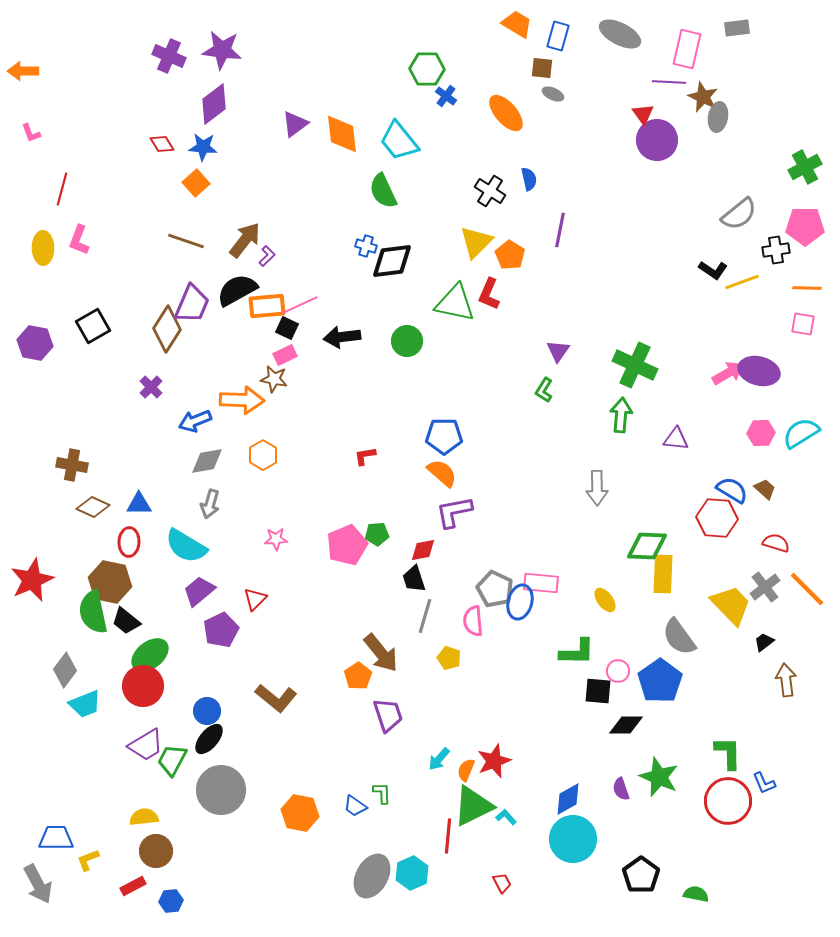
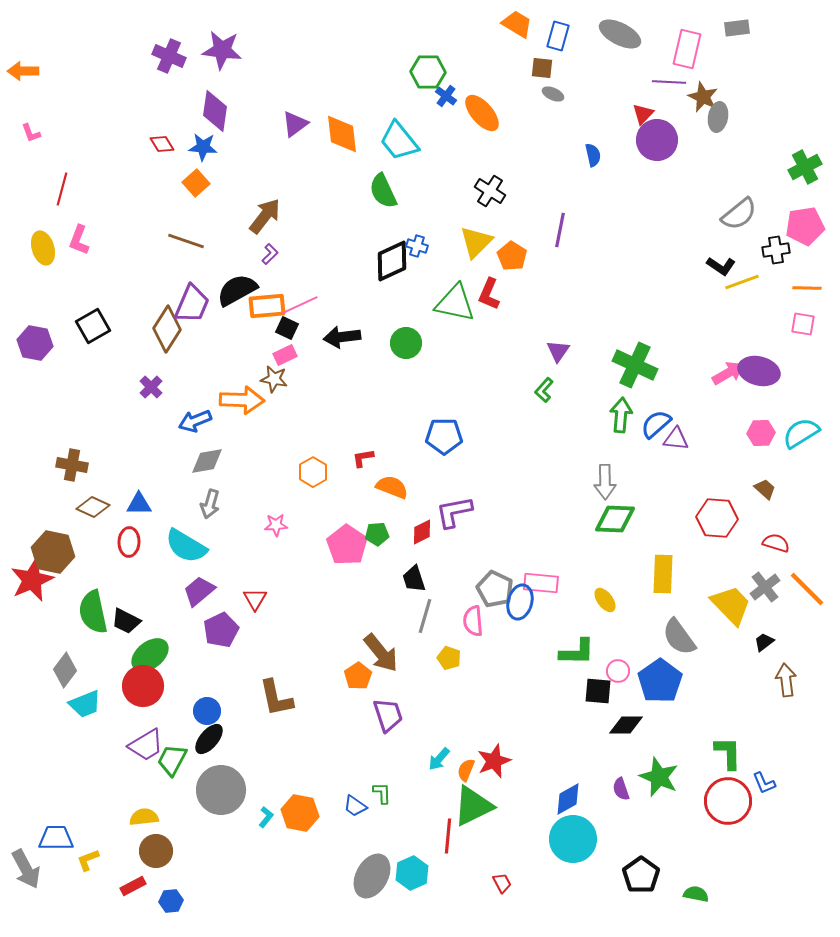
green hexagon at (427, 69): moved 1 px right, 3 px down
purple diamond at (214, 104): moved 1 px right, 7 px down; rotated 45 degrees counterclockwise
orange ellipse at (506, 113): moved 24 px left
red triangle at (643, 114): rotated 20 degrees clockwise
blue semicircle at (529, 179): moved 64 px right, 24 px up
pink pentagon at (805, 226): rotated 9 degrees counterclockwise
brown arrow at (245, 240): moved 20 px right, 24 px up
blue cross at (366, 246): moved 51 px right
yellow ellipse at (43, 248): rotated 16 degrees counterclockwise
orange pentagon at (510, 255): moved 2 px right, 1 px down
purple L-shape at (267, 256): moved 3 px right, 2 px up
black diamond at (392, 261): rotated 18 degrees counterclockwise
black L-shape at (713, 270): moved 8 px right, 4 px up
green circle at (407, 341): moved 1 px left, 2 px down
green L-shape at (544, 390): rotated 10 degrees clockwise
orange hexagon at (263, 455): moved 50 px right, 17 px down
red L-shape at (365, 456): moved 2 px left, 2 px down
orange semicircle at (442, 473): moved 50 px left, 14 px down; rotated 20 degrees counterclockwise
gray arrow at (597, 488): moved 8 px right, 6 px up
blue semicircle at (732, 490): moved 76 px left, 66 px up; rotated 72 degrees counterclockwise
pink star at (276, 539): moved 14 px up
pink pentagon at (347, 545): rotated 15 degrees counterclockwise
green diamond at (647, 546): moved 32 px left, 27 px up
red diamond at (423, 550): moved 1 px left, 18 px up; rotated 16 degrees counterclockwise
brown hexagon at (110, 582): moved 57 px left, 30 px up
red triangle at (255, 599): rotated 15 degrees counterclockwise
black trapezoid at (126, 621): rotated 12 degrees counterclockwise
brown L-shape at (276, 698): rotated 39 degrees clockwise
cyan L-shape at (506, 817): moved 240 px left; rotated 80 degrees clockwise
gray arrow at (38, 884): moved 12 px left, 15 px up
